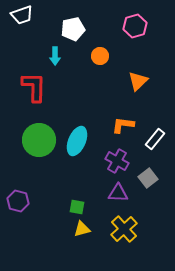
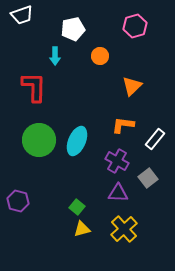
orange triangle: moved 6 px left, 5 px down
green square: rotated 28 degrees clockwise
